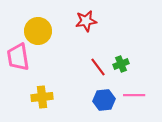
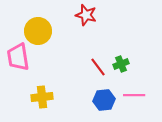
red star: moved 6 px up; rotated 25 degrees clockwise
